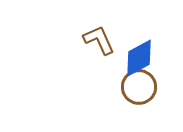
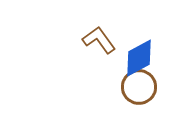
brown L-shape: rotated 12 degrees counterclockwise
